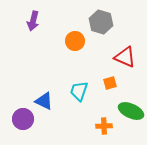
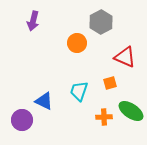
gray hexagon: rotated 15 degrees clockwise
orange circle: moved 2 px right, 2 px down
green ellipse: rotated 10 degrees clockwise
purple circle: moved 1 px left, 1 px down
orange cross: moved 9 px up
